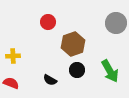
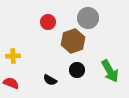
gray circle: moved 28 px left, 5 px up
brown hexagon: moved 3 px up
